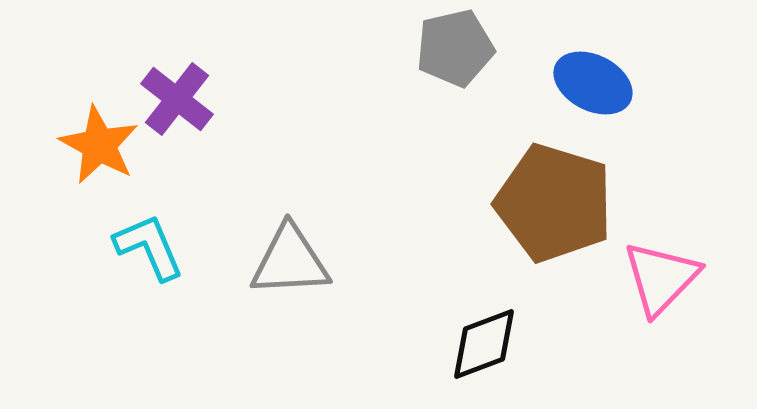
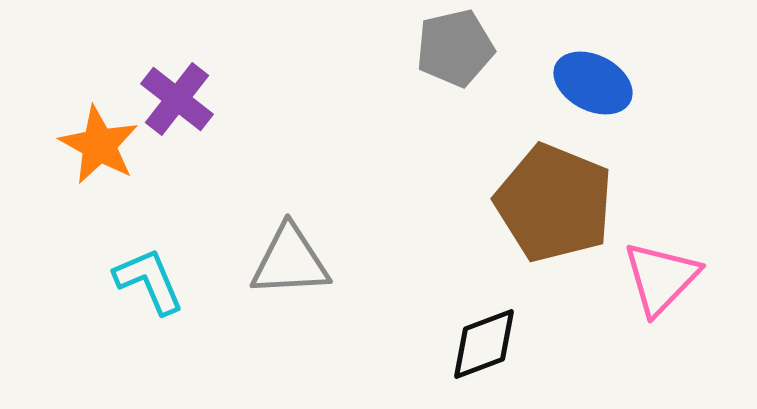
brown pentagon: rotated 5 degrees clockwise
cyan L-shape: moved 34 px down
